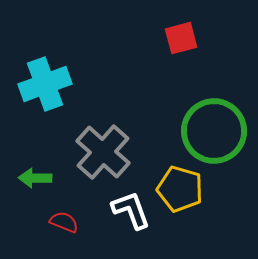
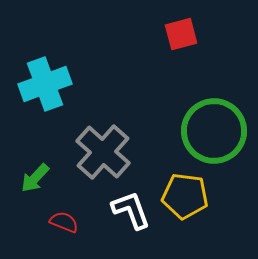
red square: moved 4 px up
green arrow: rotated 48 degrees counterclockwise
yellow pentagon: moved 5 px right, 7 px down; rotated 9 degrees counterclockwise
